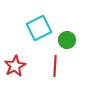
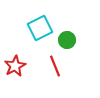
cyan square: moved 1 px right
red line: rotated 25 degrees counterclockwise
